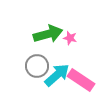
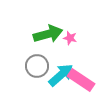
cyan arrow: moved 4 px right
